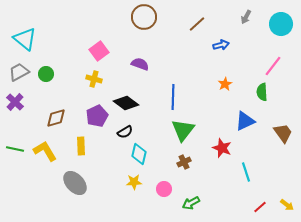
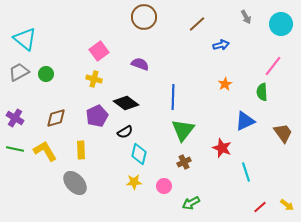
gray arrow: rotated 56 degrees counterclockwise
purple cross: moved 16 px down; rotated 12 degrees counterclockwise
yellow rectangle: moved 4 px down
pink circle: moved 3 px up
